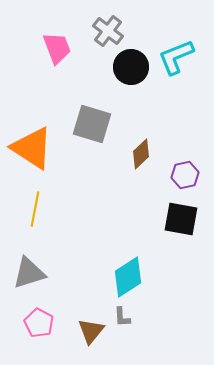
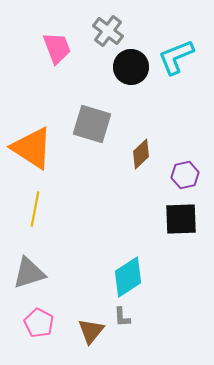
black square: rotated 12 degrees counterclockwise
